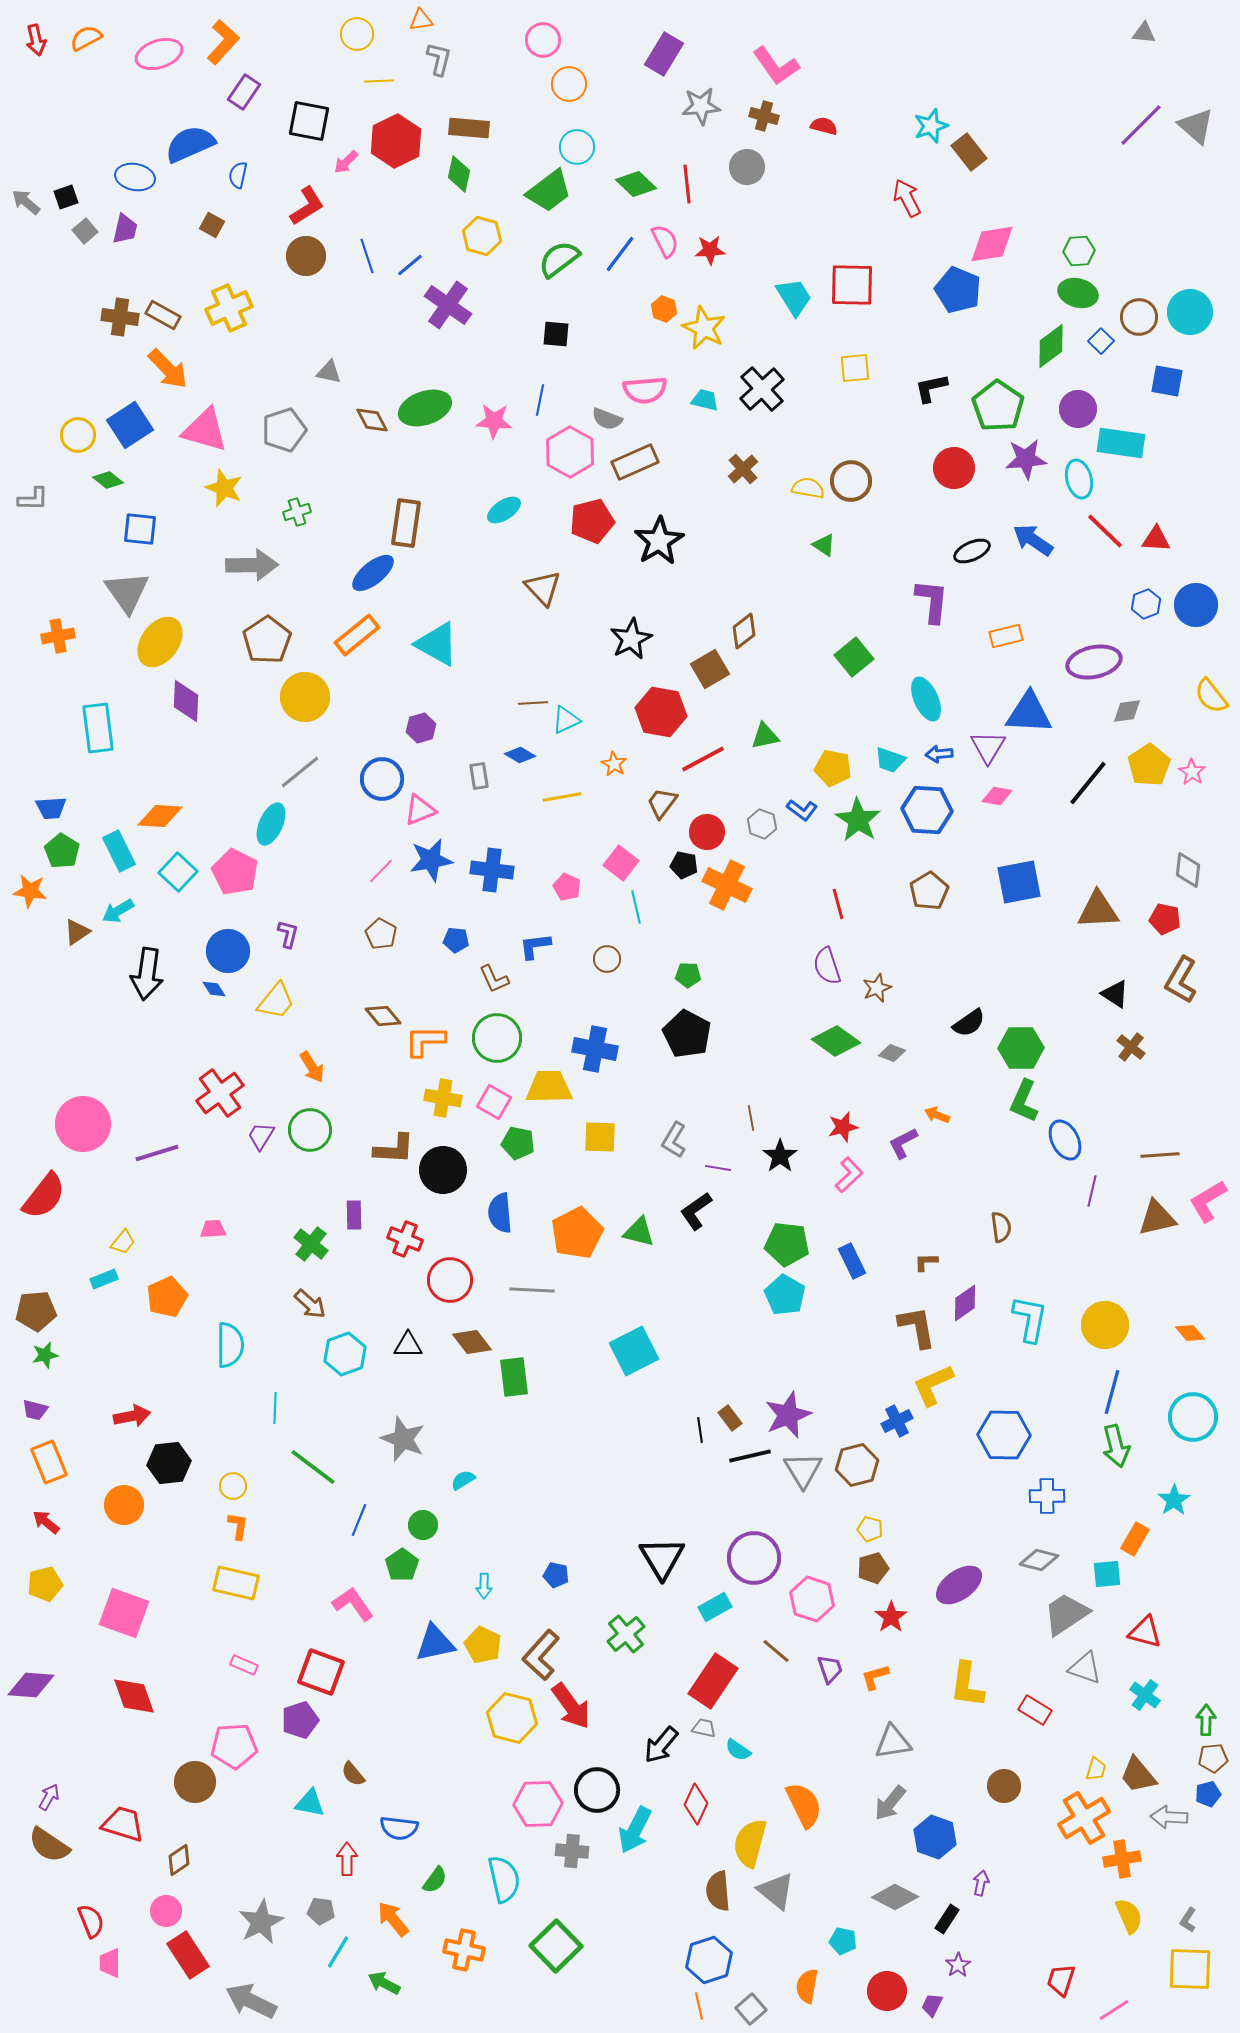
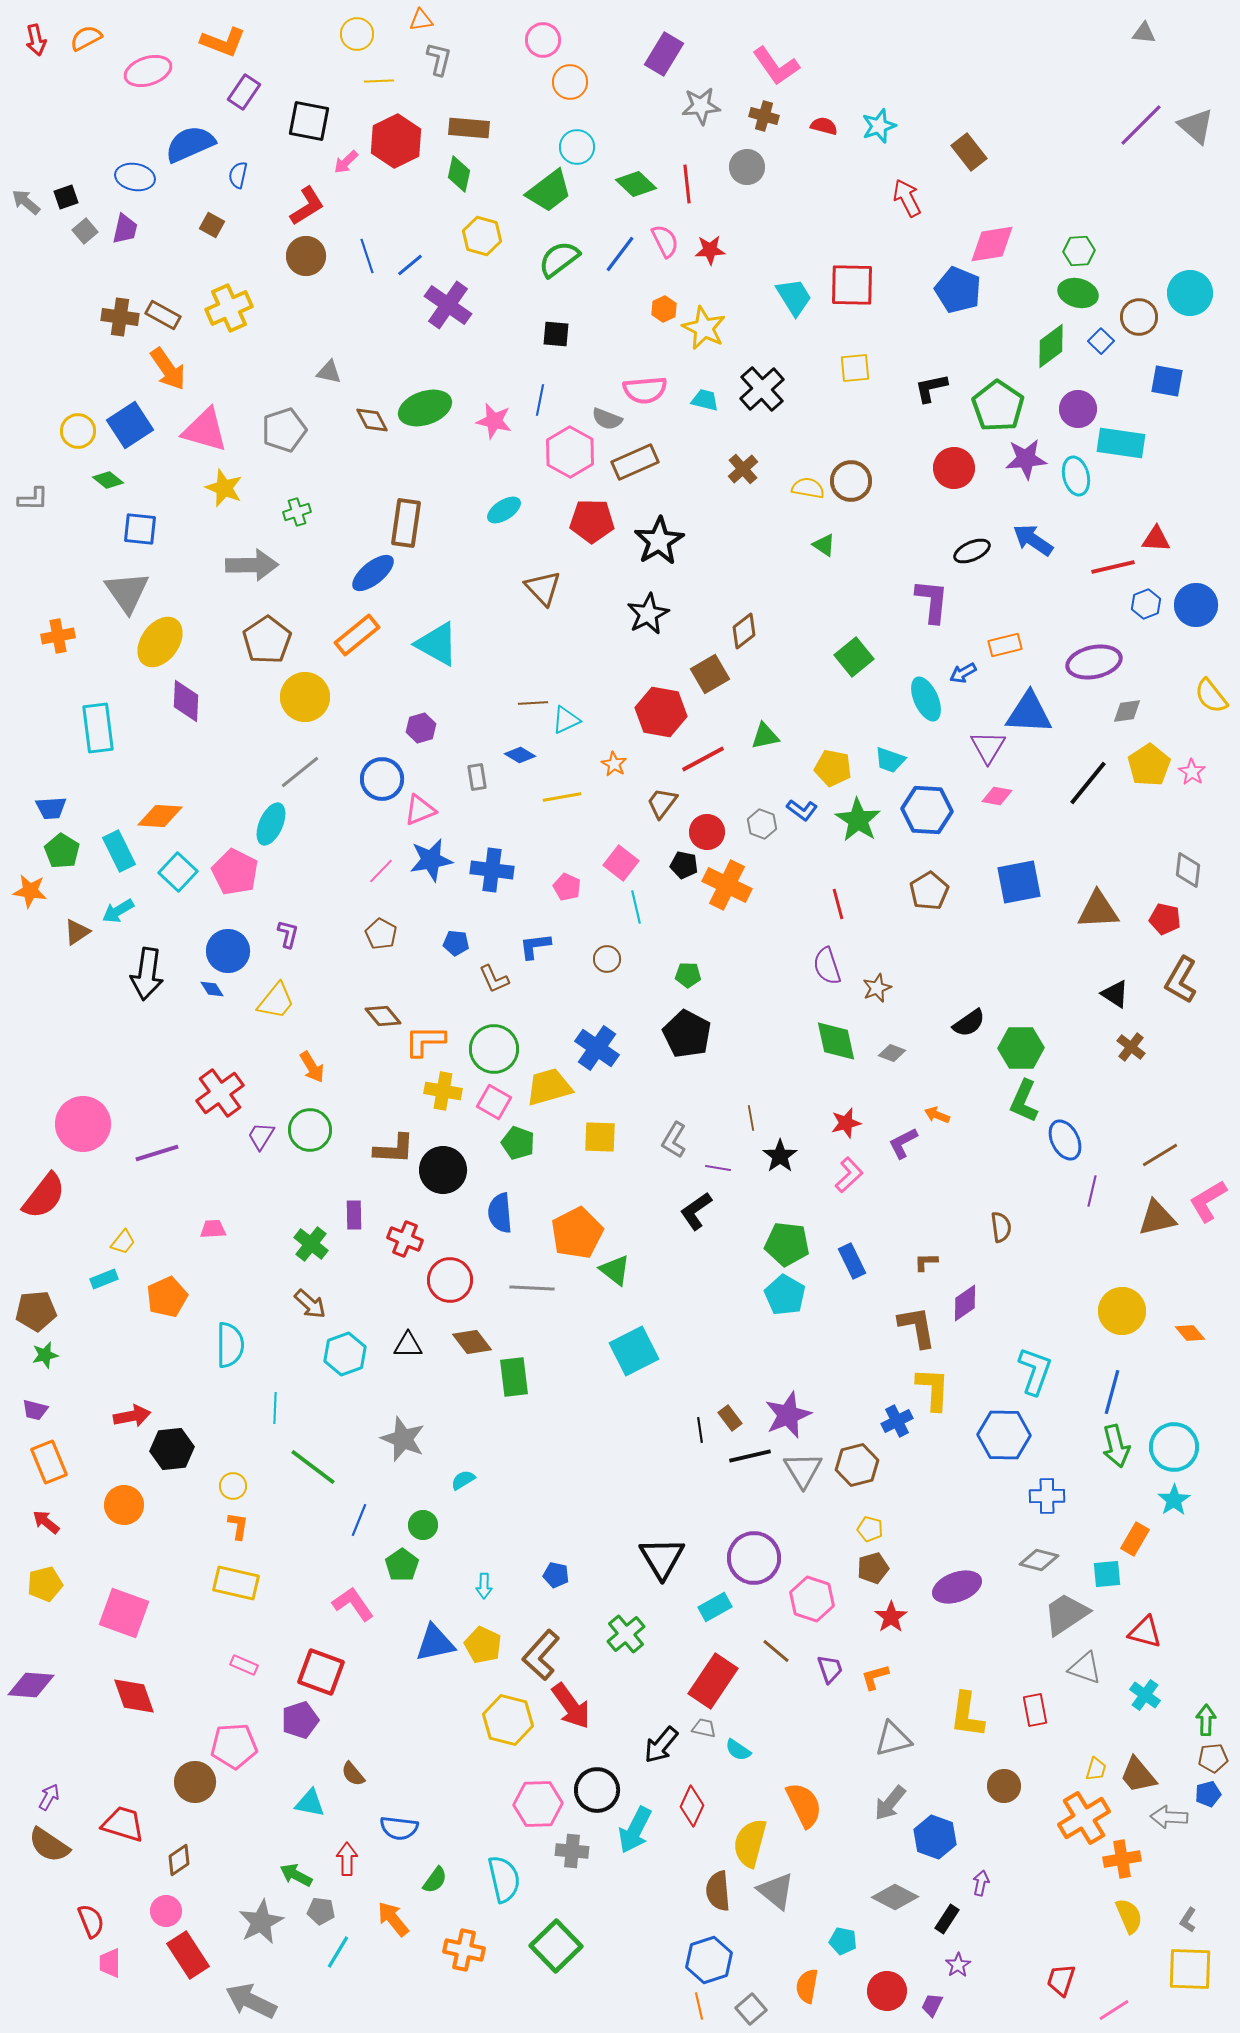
orange L-shape at (223, 42): rotated 69 degrees clockwise
pink ellipse at (159, 54): moved 11 px left, 17 px down
orange circle at (569, 84): moved 1 px right, 2 px up
cyan star at (931, 126): moved 52 px left
orange hexagon at (664, 309): rotated 15 degrees clockwise
cyan circle at (1190, 312): moved 19 px up
orange arrow at (168, 369): rotated 9 degrees clockwise
pink star at (494, 421): rotated 9 degrees clockwise
yellow circle at (78, 435): moved 4 px up
cyan ellipse at (1079, 479): moved 3 px left, 3 px up
red pentagon at (592, 521): rotated 15 degrees clockwise
red line at (1105, 531): moved 8 px right, 36 px down; rotated 57 degrees counterclockwise
orange rectangle at (1006, 636): moved 1 px left, 9 px down
black star at (631, 639): moved 17 px right, 25 px up
brown square at (710, 669): moved 5 px down
blue arrow at (939, 754): moved 24 px right, 81 px up; rotated 24 degrees counterclockwise
gray rectangle at (479, 776): moved 2 px left, 1 px down
blue pentagon at (456, 940): moved 3 px down
blue diamond at (214, 989): moved 2 px left
green circle at (497, 1038): moved 3 px left, 11 px down
green diamond at (836, 1041): rotated 42 degrees clockwise
blue cross at (595, 1049): moved 2 px right, 1 px up; rotated 24 degrees clockwise
yellow trapezoid at (549, 1087): rotated 15 degrees counterclockwise
yellow cross at (443, 1098): moved 7 px up
red star at (843, 1127): moved 3 px right, 4 px up
green pentagon at (518, 1143): rotated 8 degrees clockwise
brown line at (1160, 1155): rotated 27 degrees counterclockwise
green triangle at (639, 1232): moved 24 px left, 38 px down; rotated 24 degrees clockwise
gray line at (532, 1290): moved 2 px up
cyan L-shape at (1030, 1319): moved 5 px right, 52 px down; rotated 9 degrees clockwise
yellow circle at (1105, 1325): moved 17 px right, 14 px up
yellow L-shape at (933, 1385): moved 4 px down; rotated 117 degrees clockwise
cyan circle at (1193, 1417): moved 19 px left, 30 px down
black hexagon at (169, 1463): moved 3 px right, 14 px up
purple ellipse at (959, 1585): moved 2 px left, 2 px down; rotated 15 degrees clockwise
yellow L-shape at (967, 1685): moved 30 px down
red rectangle at (1035, 1710): rotated 48 degrees clockwise
yellow hexagon at (512, 1718): moved 4 px left, 2 px down
gray triangle at (893, 1742): moved 3 px up; rotated 6 degrees counterclockwise
red diamond at (696, 1804): moved 4 px left, 2 px down
green arrow at (384, 1983): moved 88 px left, 108 px up
